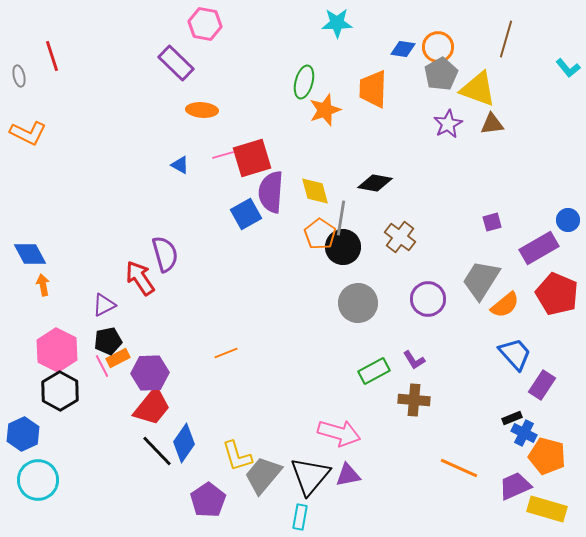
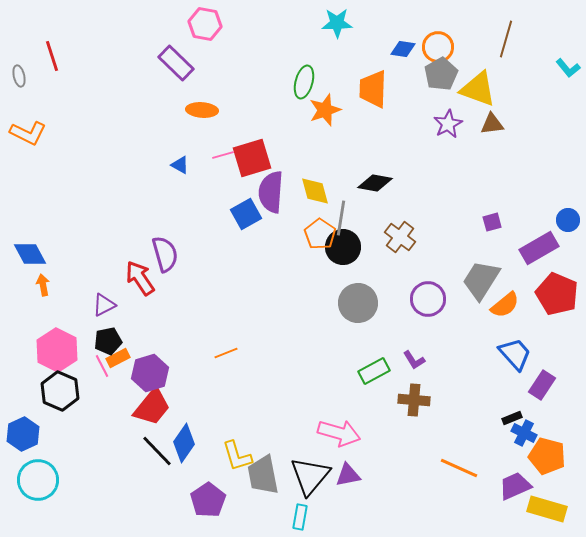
purple hexagon at (150, 373): rotated 15 degrees counterclockwise
black hexagon at (60, 391): rotated 6 degrees counterclockwise
gray trapezoid at (263, 475): rotated 51 degrees counterclockwise
